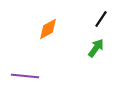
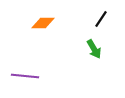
orange diamond: moved 5 px left, 6 px up; rotated 30 degrees clockwise
green arrow: moved 2 px left, 1 px down; rotated 114 degrees clockwise
